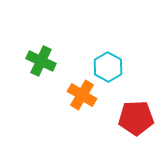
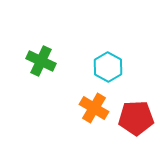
orange cross: moved 12 px right, 13 px down
